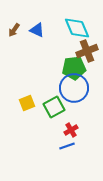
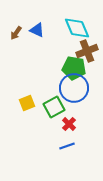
brown arrow: moved 2 px right, 3 px down
green pentagon: rotated 15 degrees clockwise
red cross: moved 2 px left, 6 px up; rotated 16 degrees counterclockwise
